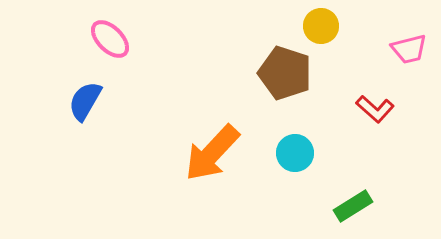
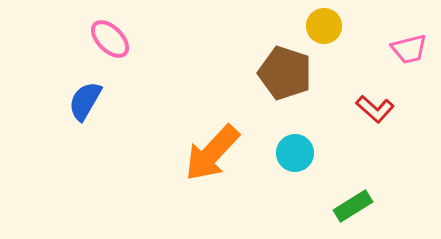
yellow circle: moved 3 px right
